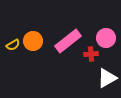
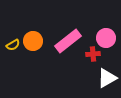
red cross: moved 2 px right
